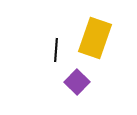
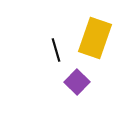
black line: rotated 20 degrees counterclockwise
